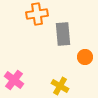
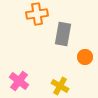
gray rectangle: rotated 15 degrees clockwise
pink cross: moved 5 px right, 1 px down
